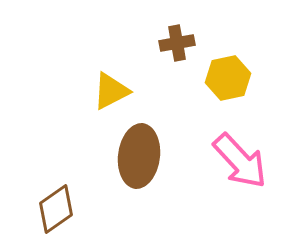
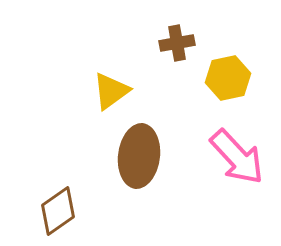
yellow triangle: rotated 9 degrees counterclockwise
pink arrow: moved 3 px left, 4 px up
brown diamond: moved 2 px right, 2 px down
